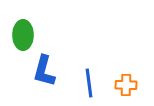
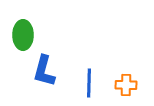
blue line: rotated 8 degrees clockwise
